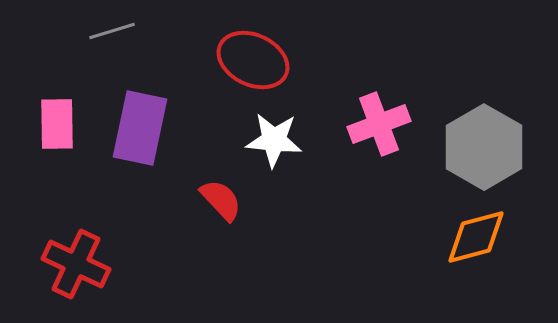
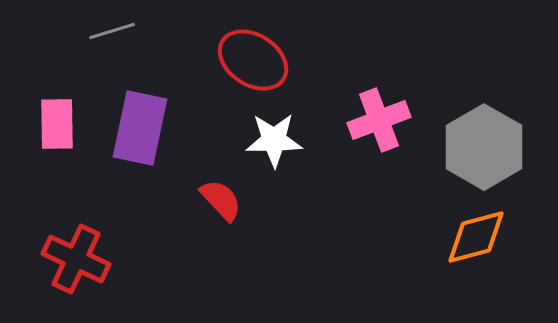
red ellipse: rotated 8 degrees clockwise
pink cross: moved 4 px up
white star: rotated 6 degrees counterclockwise
red cross: moved 5 px up
